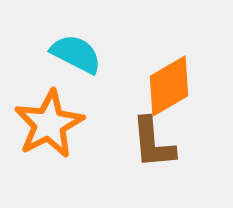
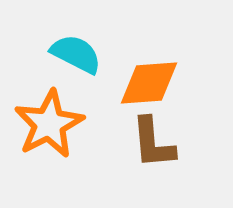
orange diamond: moved 20 px left, 3 px up; rotated 26 degrees clockwise
